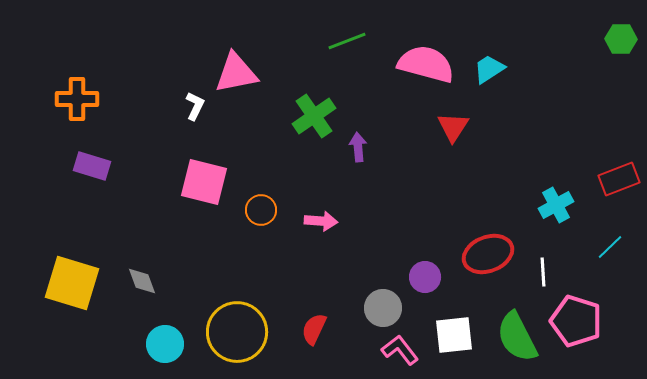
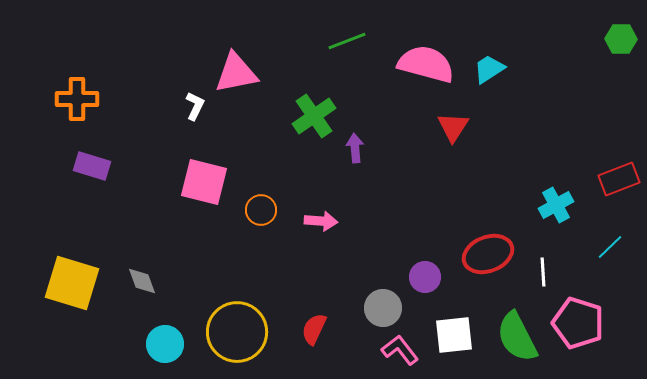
purple arrow: moved 3 px left, 1 px down
pink pentagon: moved 2 px right, 2 px down
